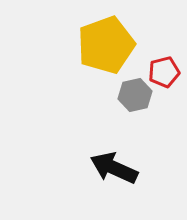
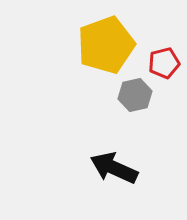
red pentagon: moved 9 px up
